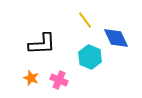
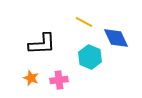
yellow line: moved 1 px left, 2 px down; rotated 24 degrees counterclockwise
pink cross: rotated 30 degrees counterclockwise
